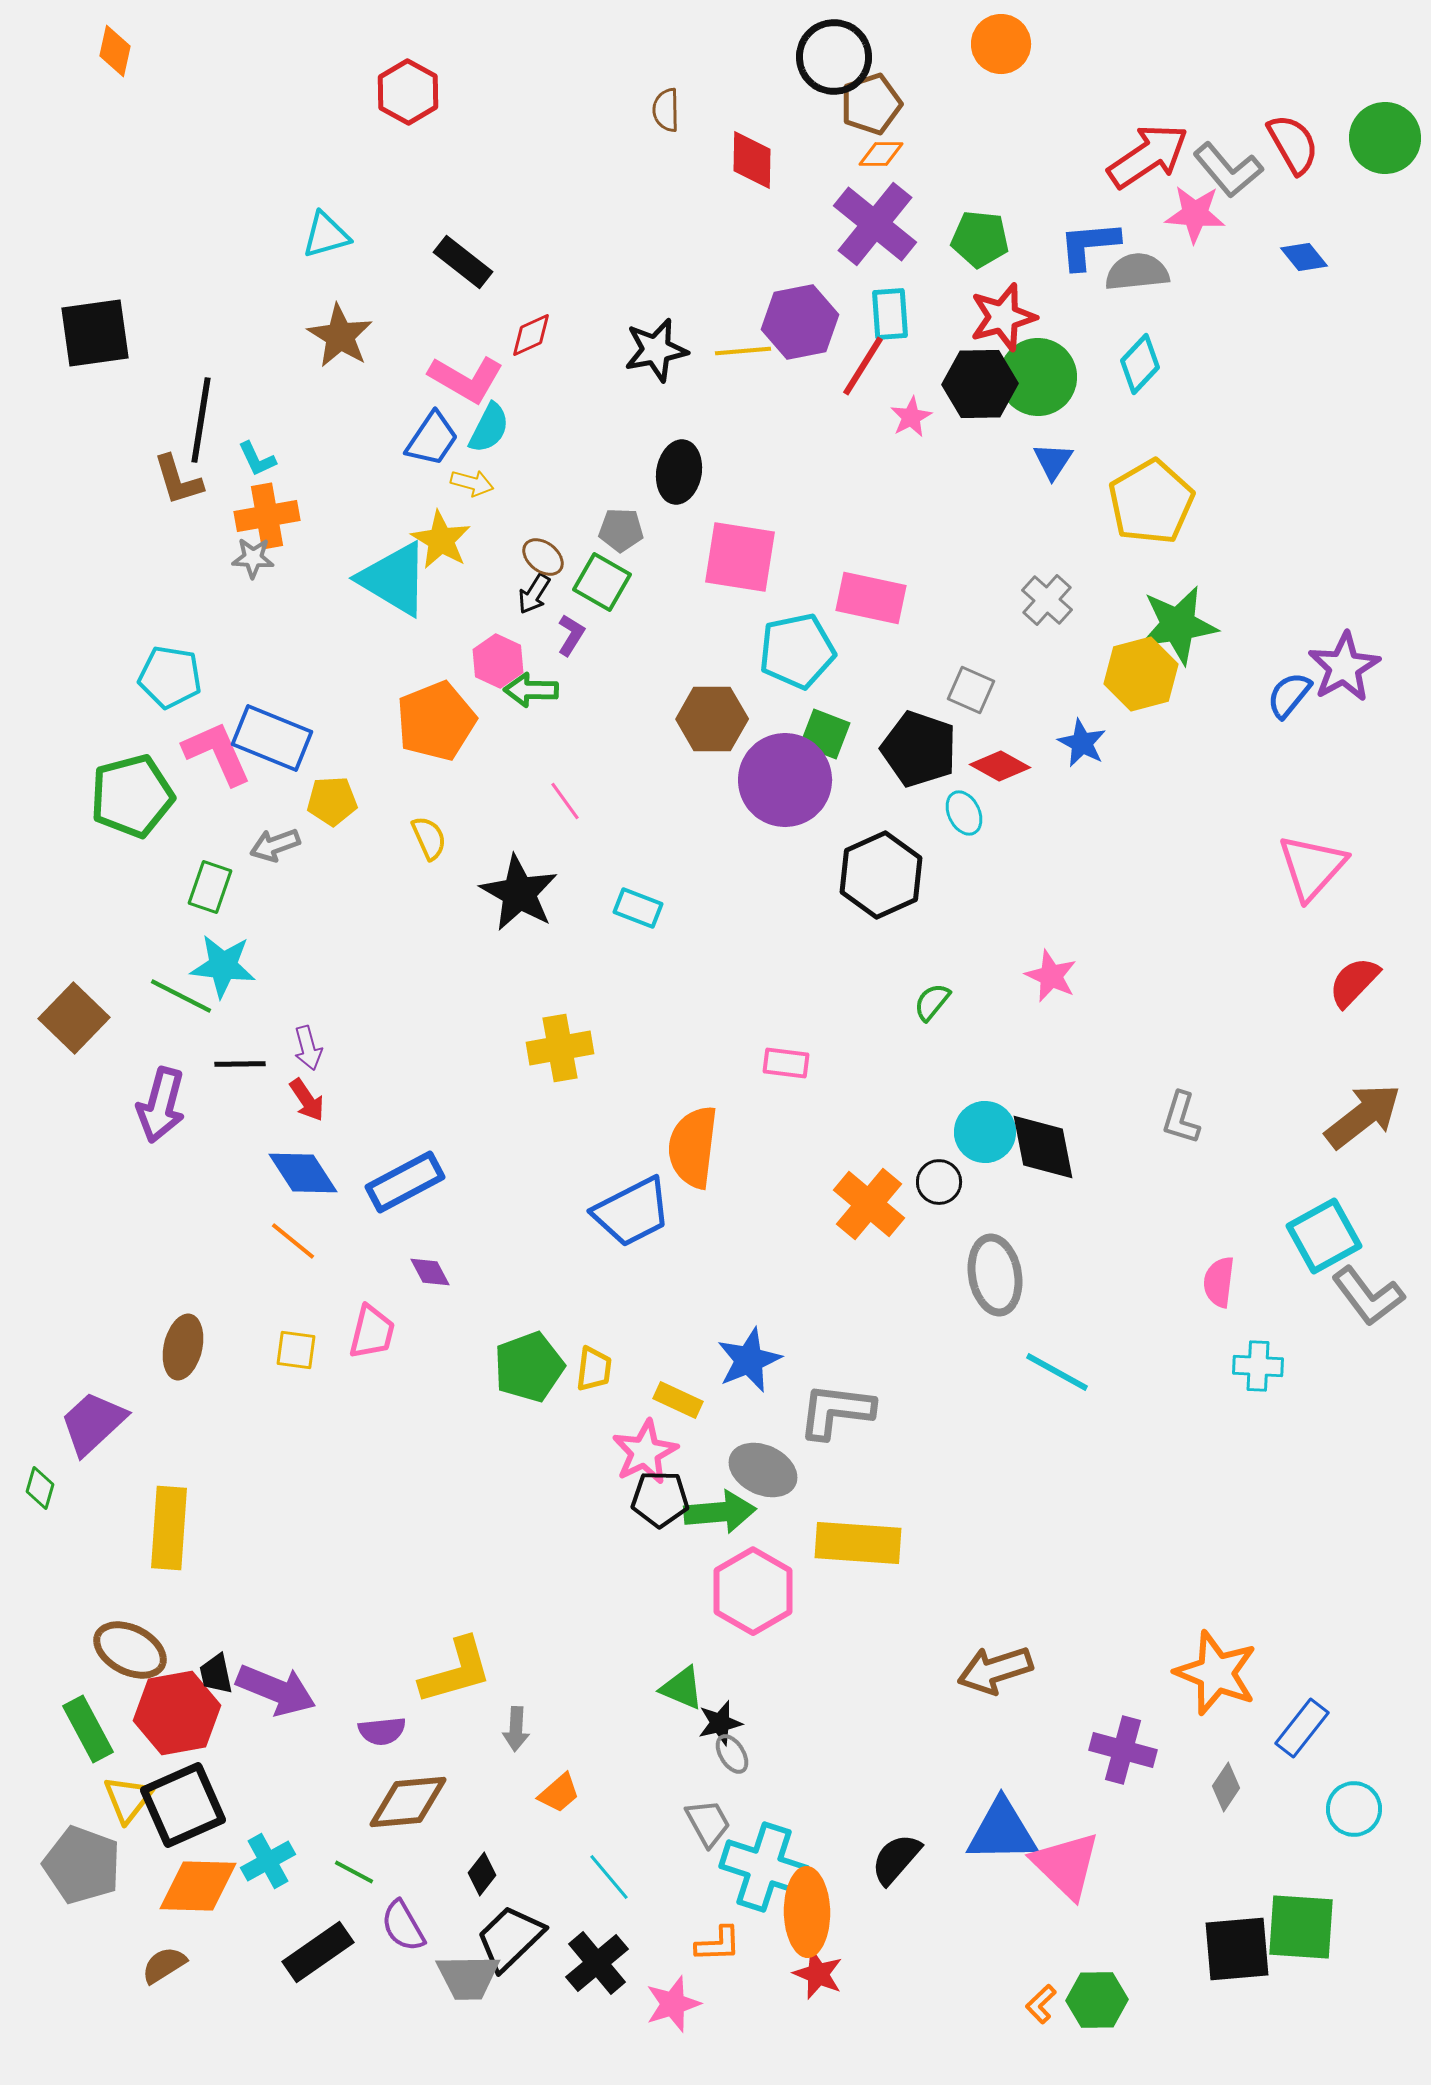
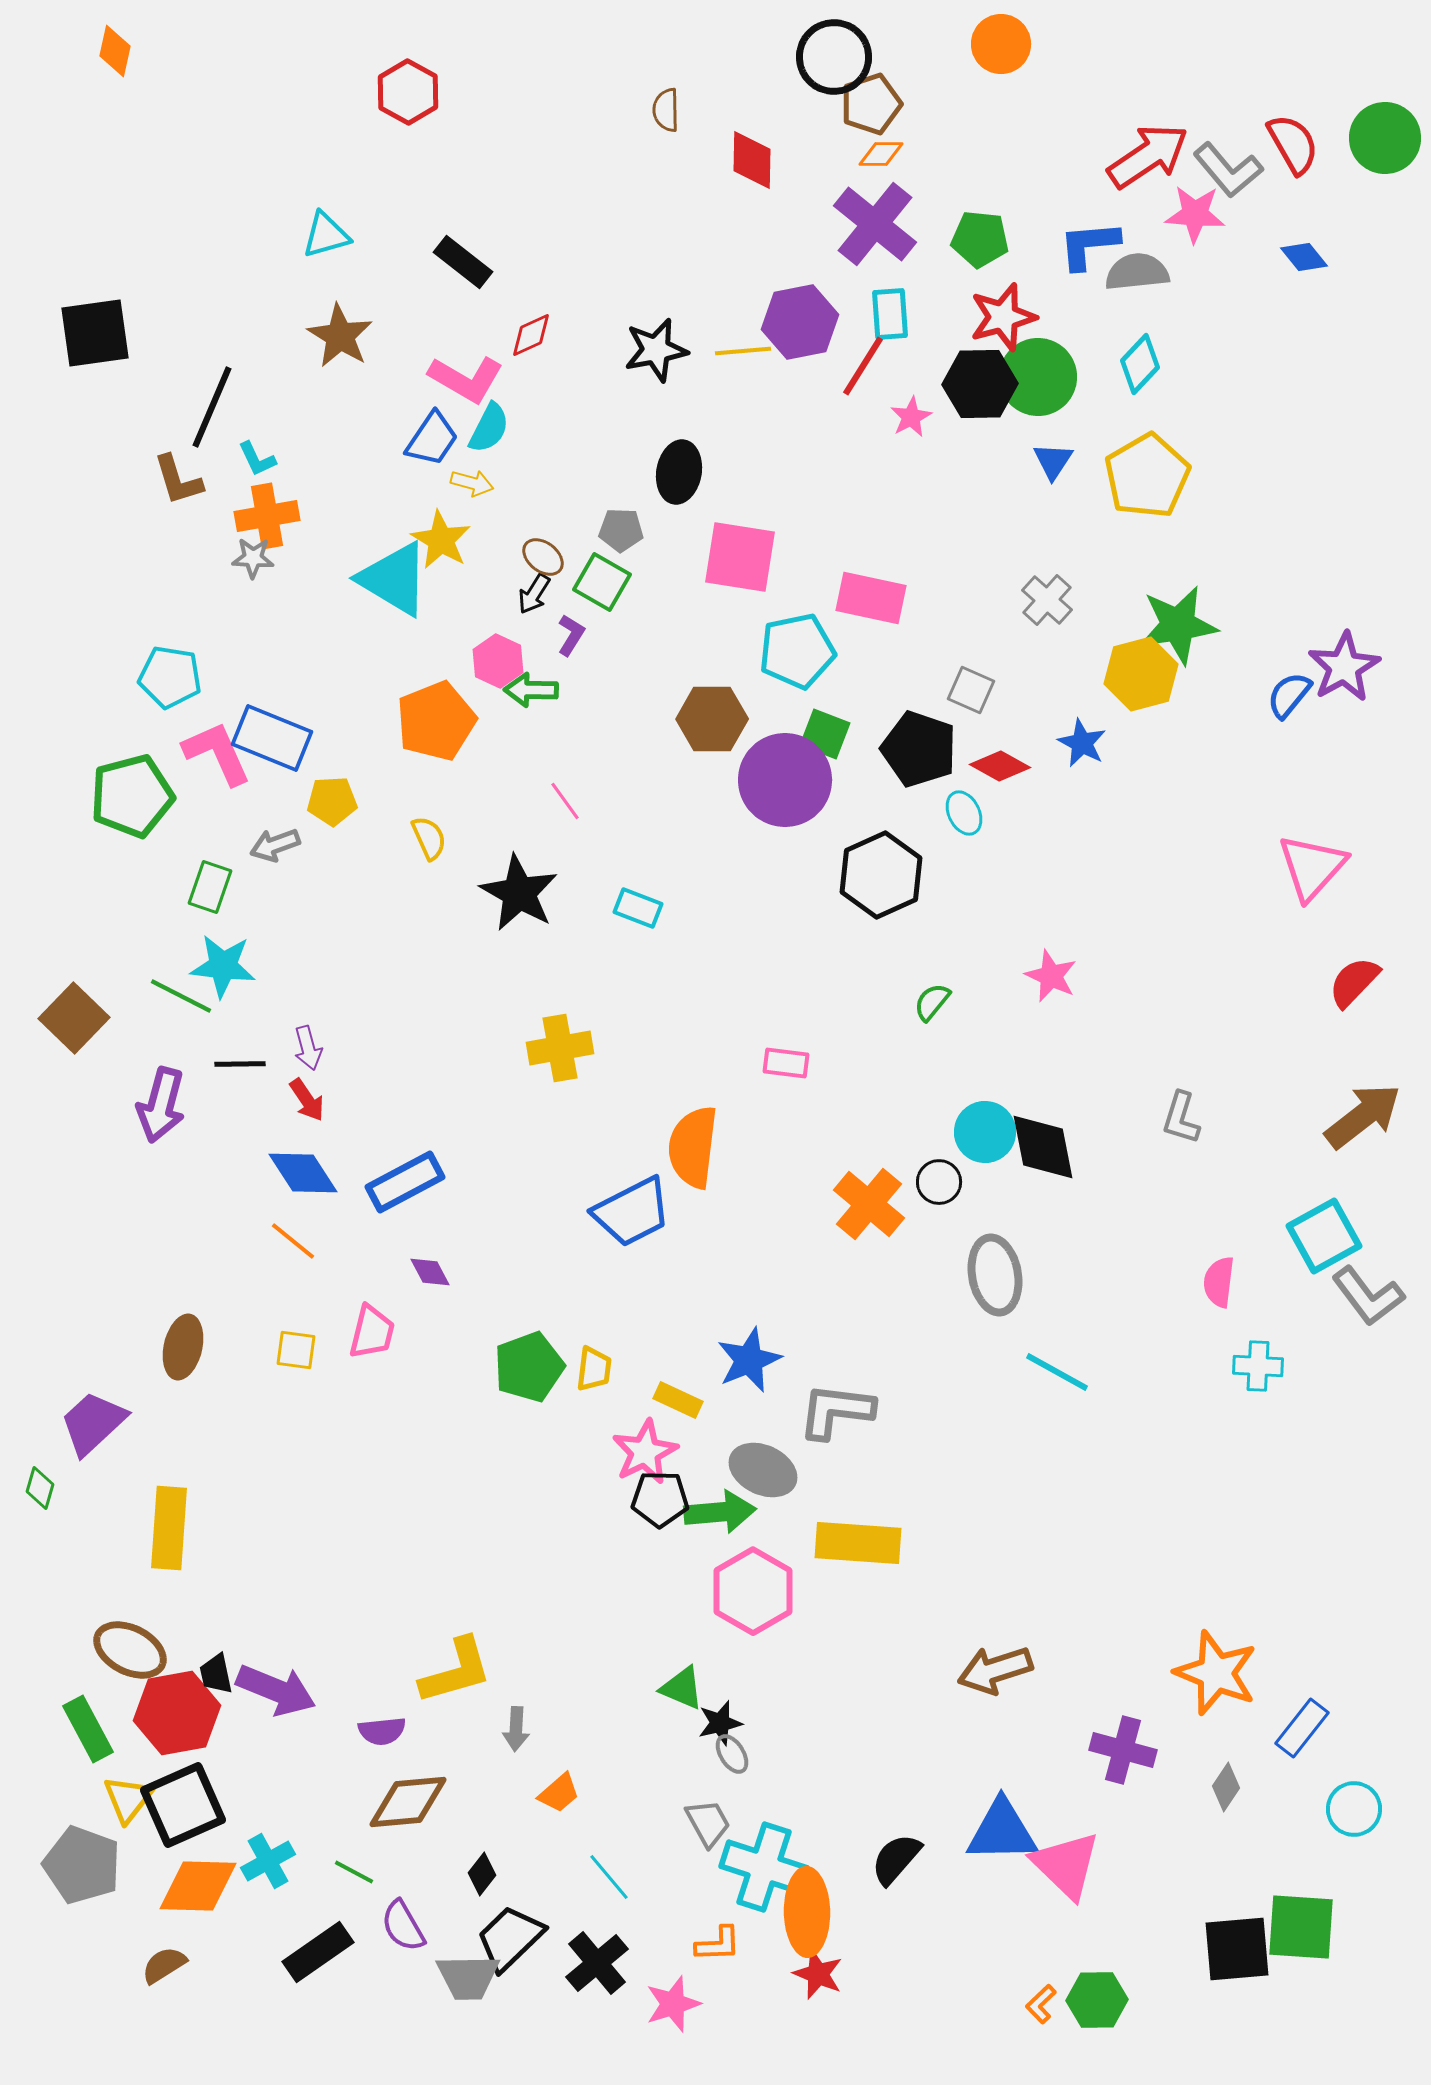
black line at (201, 420): moved 11 px right, 13 px up; rotated 14 degrees clockwise
yellow pentagon at (1151, 502): moved 4 px left, 26 px up
